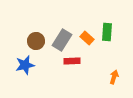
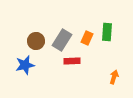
orange rectangle: rotated 72 degrees clockwise
